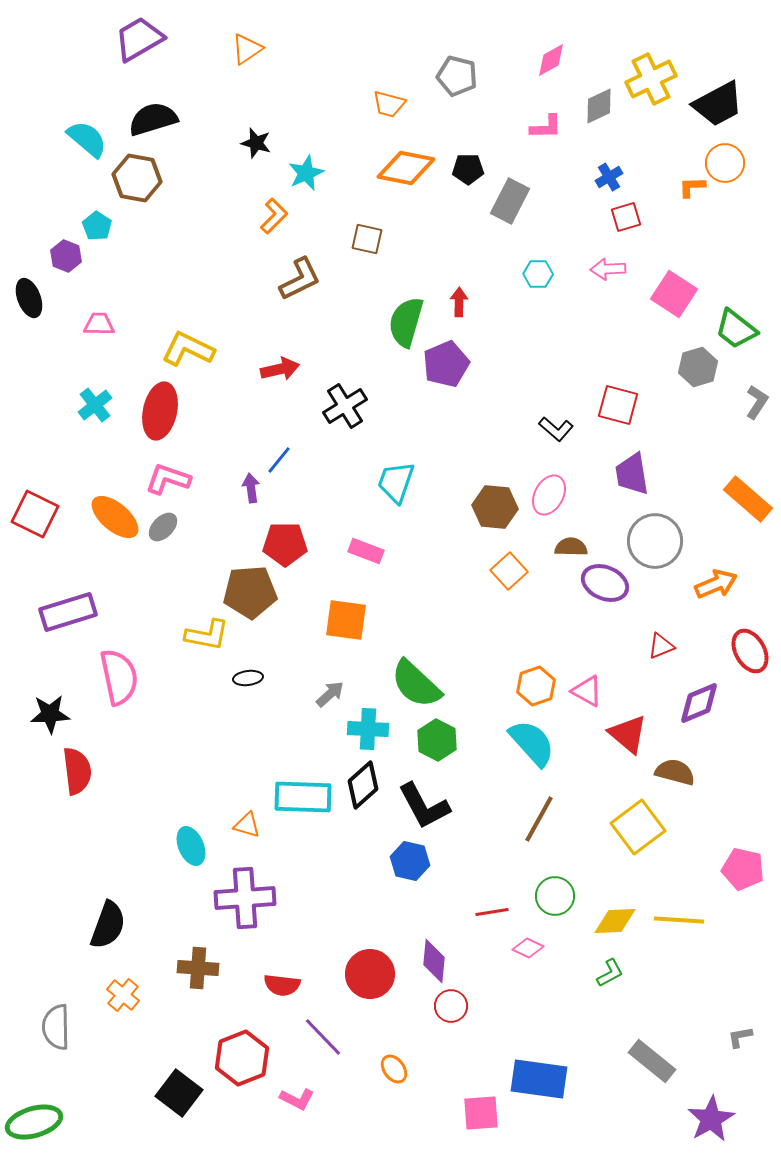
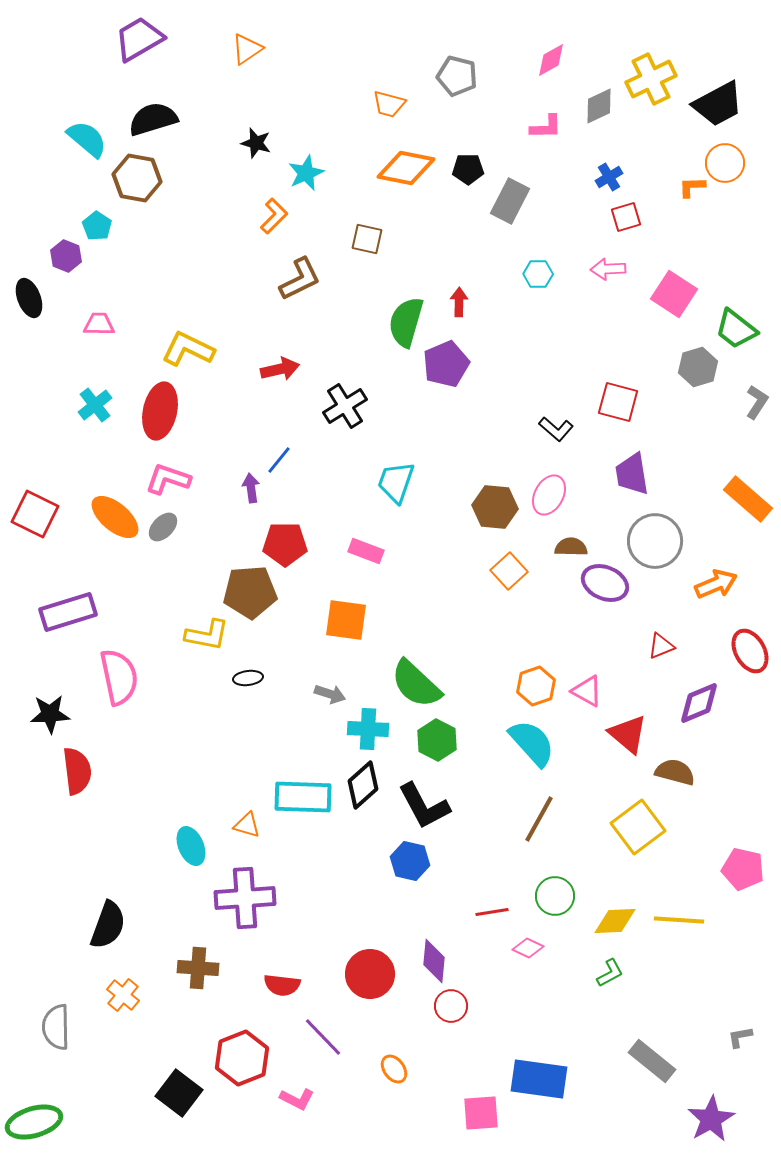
red square at (618, 405): moved 3 px up
gray arrow at (330, 694): rotated 60 degrees clockwise
